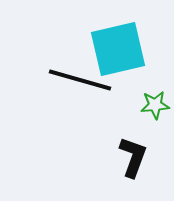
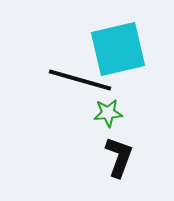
green star: moved 47 px left, 8 px down
black L-shape: moved 14 px left
